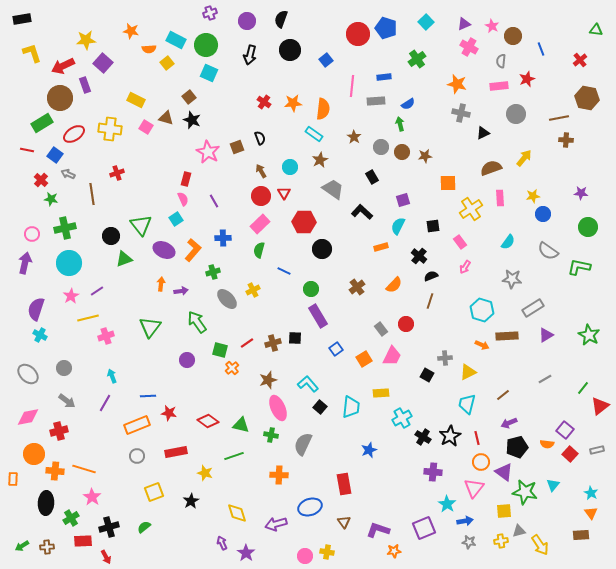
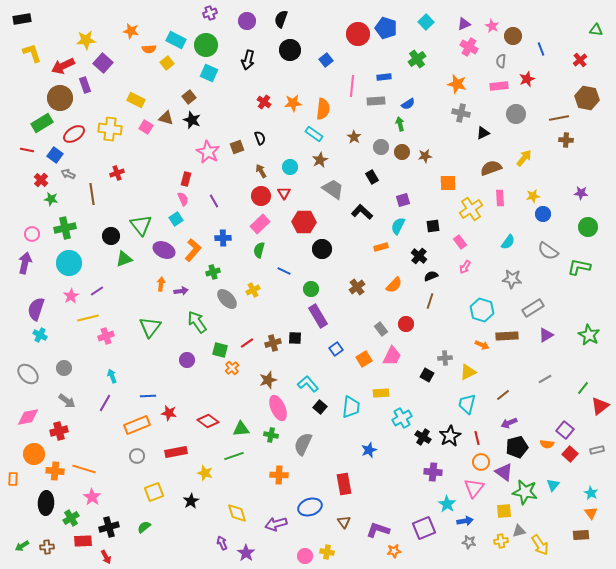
black arrow at (250, 55): moved 2 px left, 5 px down
green triangle at (241, 425): moved 4 px down; rotated 18 degrees counterclockwise
